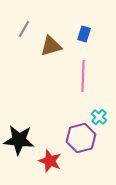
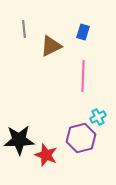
gray line: rotated 36 degrees counterclockwise
blue rectangle: moved 1 px left, 2 px up
brown triangle: rotated 10 degrees counterclockwise
cyan cross: moved 1 px left; rotated 21 degrees clockwise
black star: rotated 8 degrees counterclockwise
red star: moved 4 px left, 6 px up
